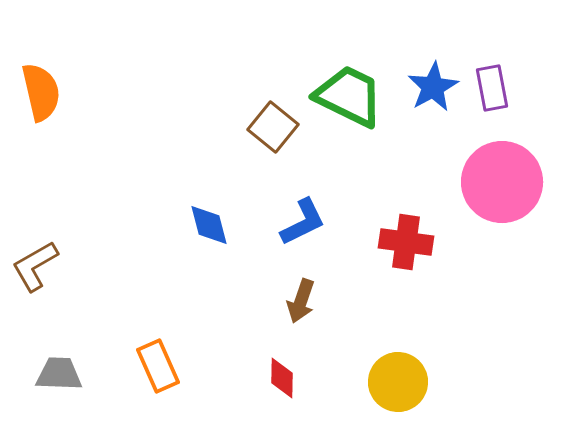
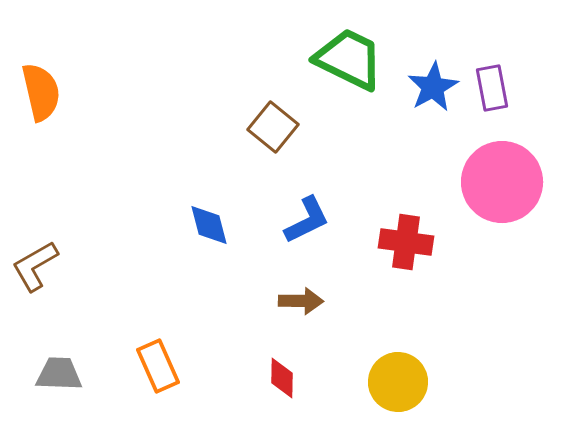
green trapezoid: moved 37 px up
blue L-shape: moved 4 px right, 2 px up
brown arrow: rotated 108 degrees counterclockwise
